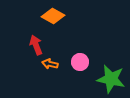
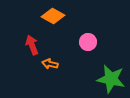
red arrow: moved 4 px left
pink circle: moved 8 px right, 20 px up
